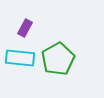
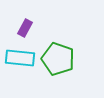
green pentagon: rotated 24 degrees counterclockwise
